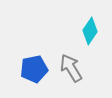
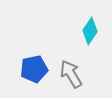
gray arrow: moved 6 px down
